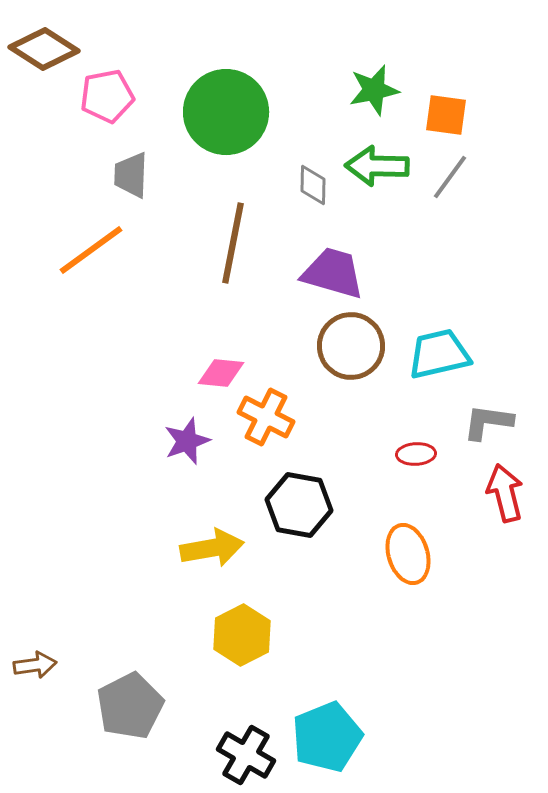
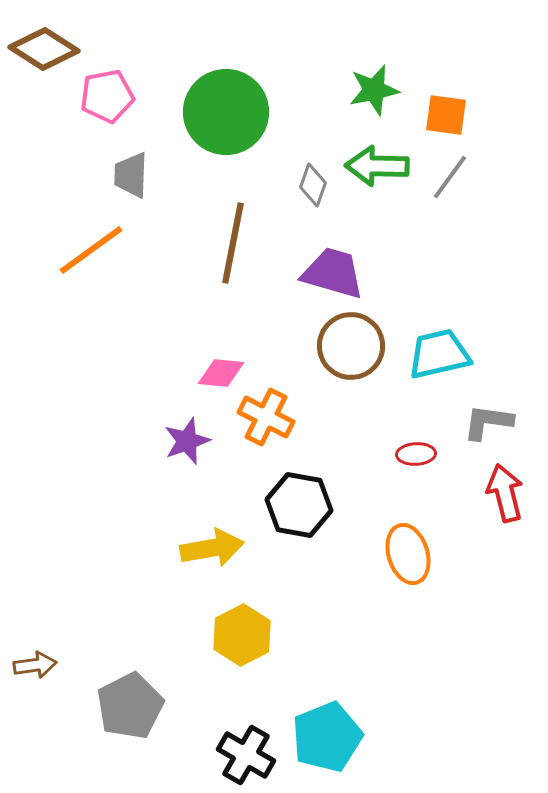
gray diamond: rotated 18 degrees clockwise
